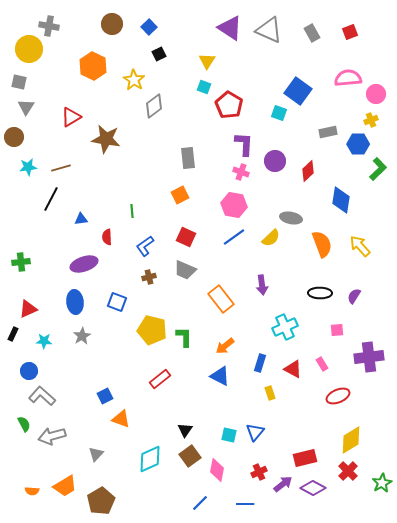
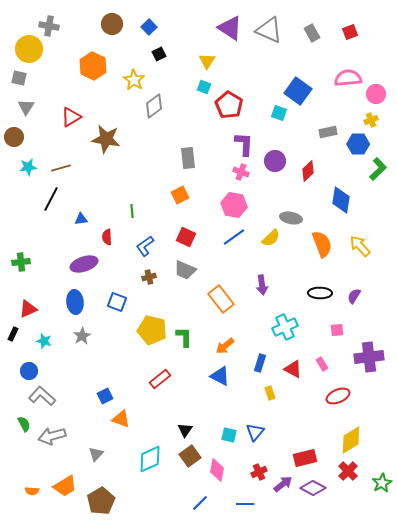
gray square at (19, 82): moved 4 px up
cyan star at (44, 341): rotated 14 degrees clockwise
